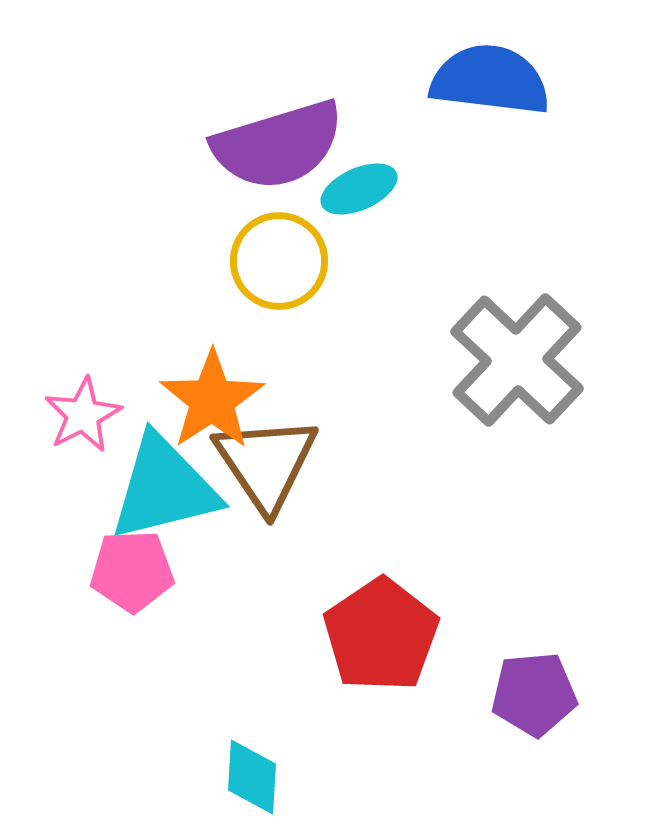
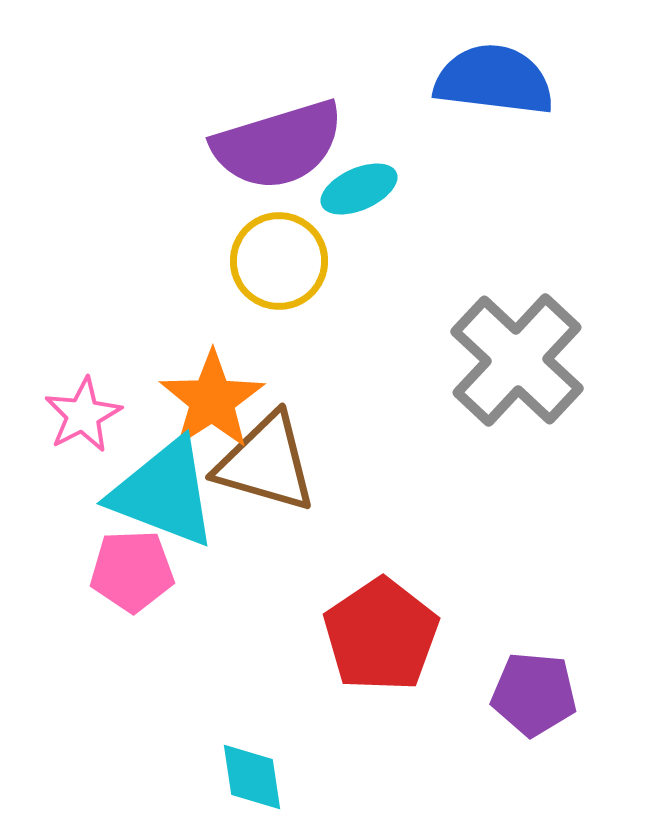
blue semicircle: moved 4 px right
brown triangle: rotated 40 degrees counterclockwise
cyan triangle: moved 5 px down; rotated 35 degrees clockwise
purple pentagon: rotated 10 degrees clockwise
cyan diamond: rotated 12 degrees counterclockwise
